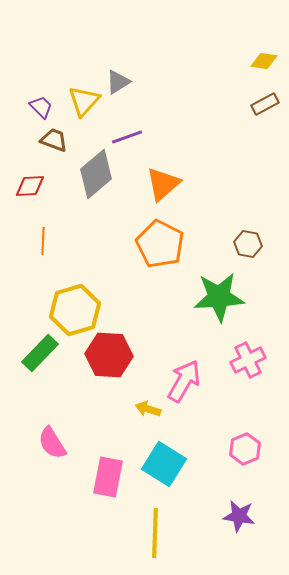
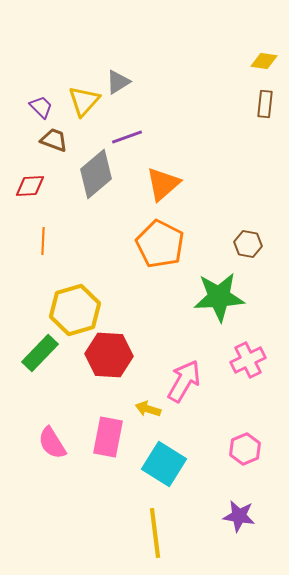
brown rectangle: rotated 56 degrees counterclockwise
pink rectangle: moved 40 px up
yellow line: rotated 9 degrees counterclockwise
